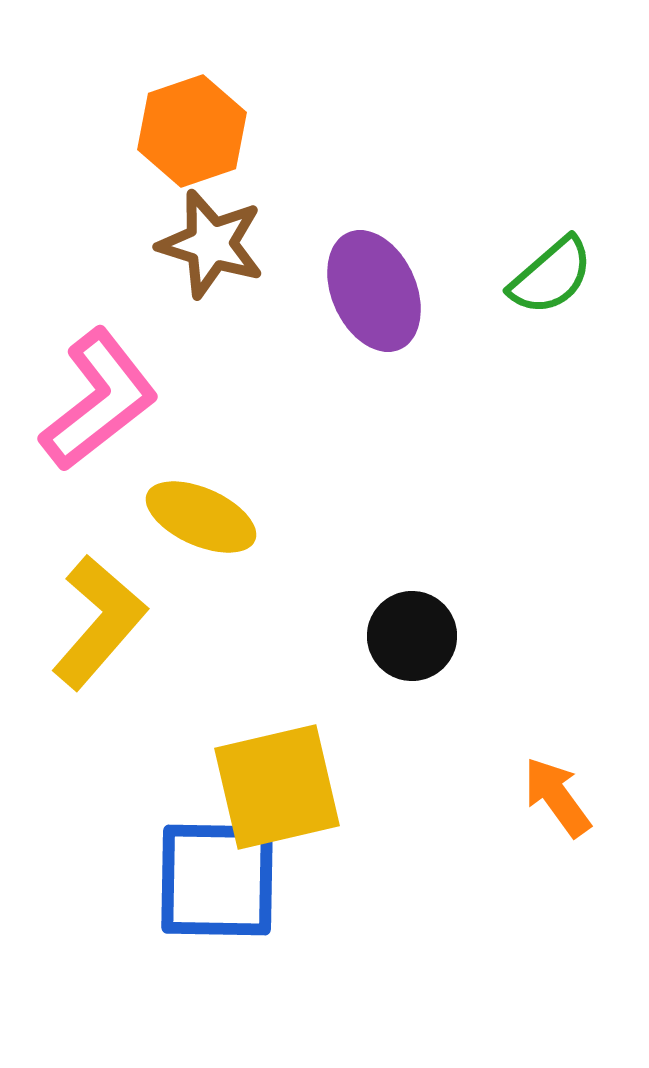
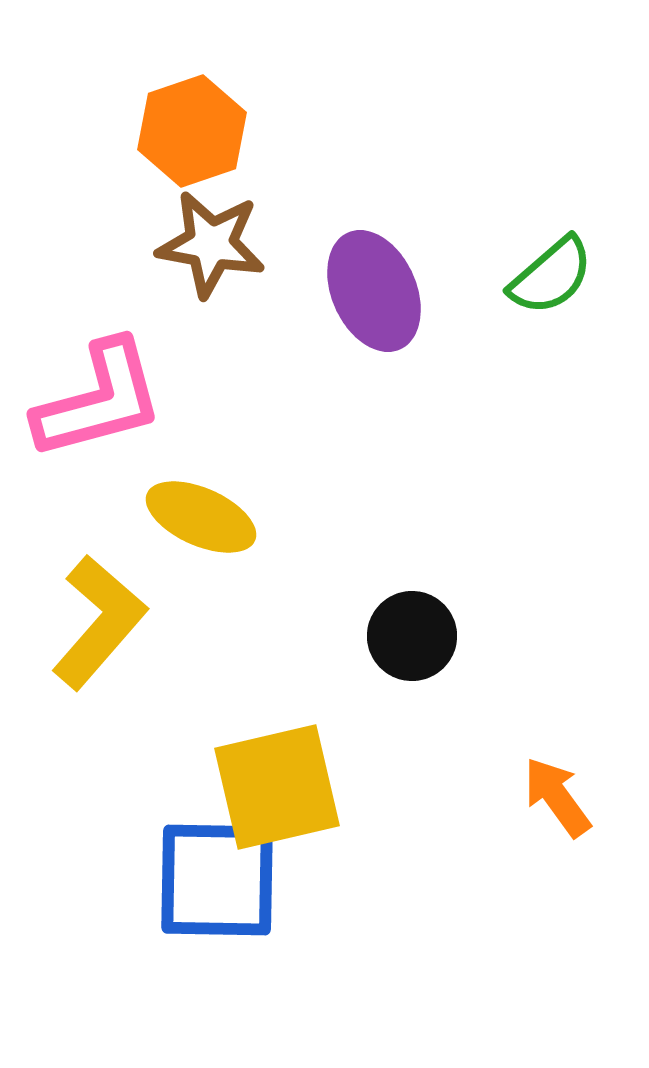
brown star: rotated 7 degrees counterclockwise
pink L-shape: rotated 23 degrees clockwise
